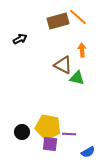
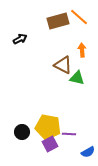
orange line: moved 1 px right
purple square: rotated 35 degrees counterclockwise
